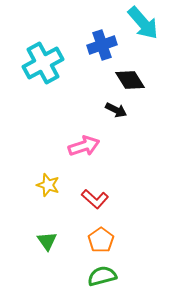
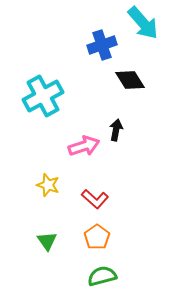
cyan cross: moved 33 px down
black arrow: moved 20 px down; rotated 105 degrees counterclockwise
orange pentagon: moved 4 px left, 3 px up
